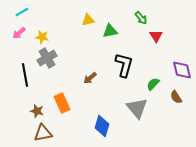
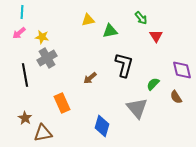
cyan line: rotated 56 degrees counterclockwise
brown star: moved 12 px left, 7 px down; rotated 16 degrees clockwise
